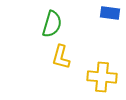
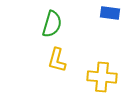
yellow L-shape: moved 4 px left, 3 px down
